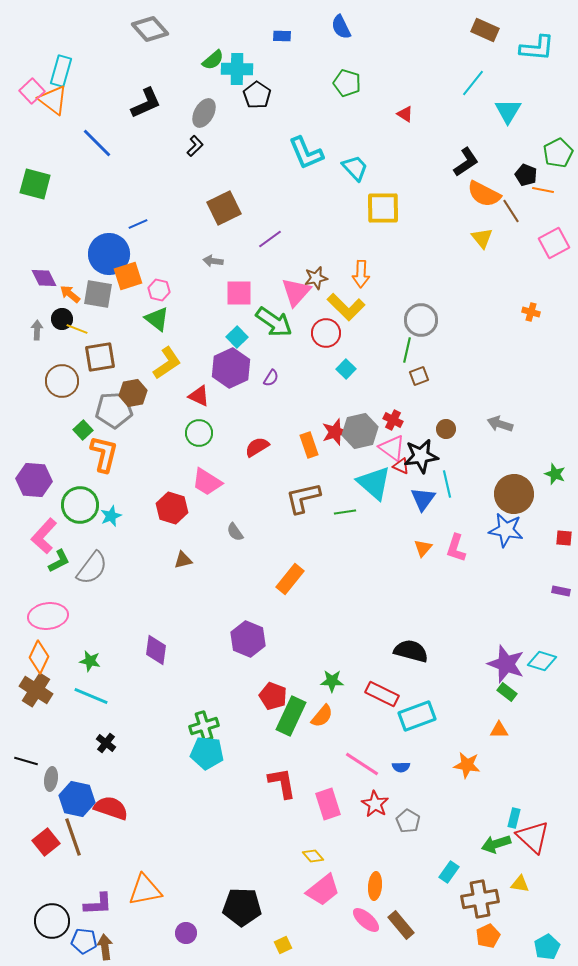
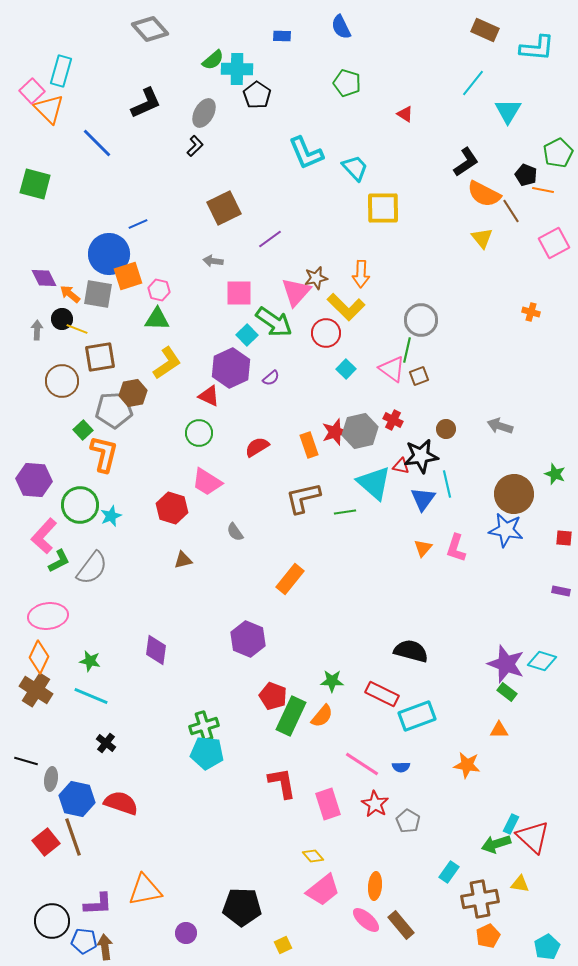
orange triangle at (53, 100): moved 4 px left, 9 px down; rotated 8 degrees clockwise
green triangle at (157, 319): rotated 36 degrees counterclockwise
cyan square at (237, 337): moved 10 px right, 2 px up
purple semicircle at (271, 378): rotated 18 degrees clockwise
red triangle at (199, 396): moved 10 px right
gray arrow at (500, 424): moved 2 px down
pink triangle at (392, 448): moved 79 px up
red triangle at (401, 466): rotated 12 degrees counterclockwise
red semicircle at (111, 808): moved 10 px right, 5 px up
cyan rectangle at (514, 818): moved 3 px left, 6 px down; rotated 12 degrees clockwise
